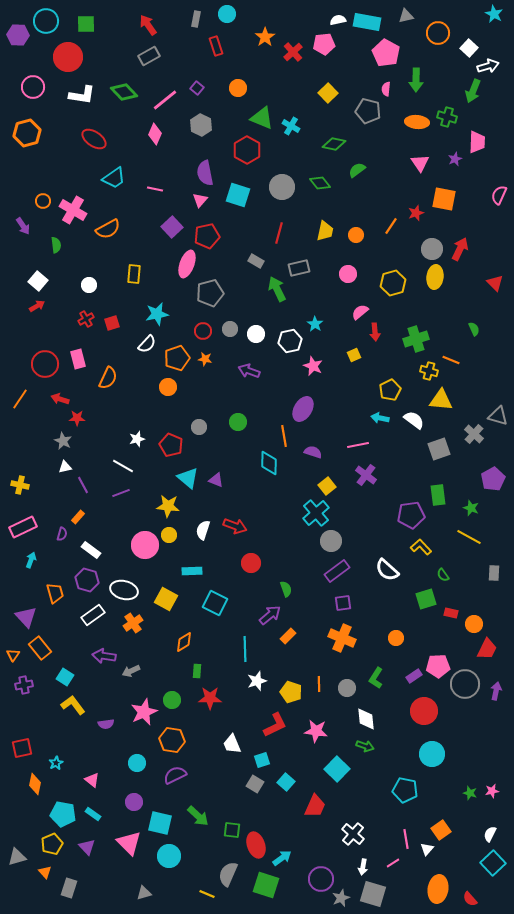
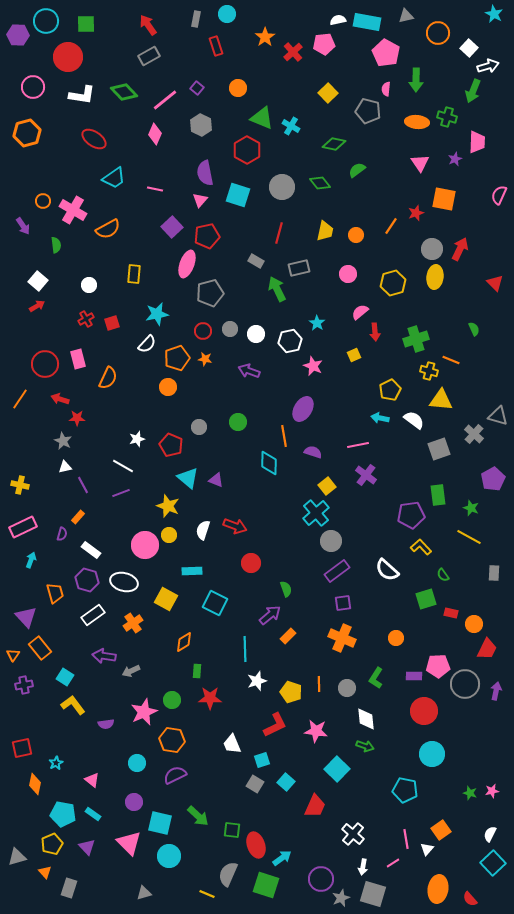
cyan star at (315, 324): moved 2 px right, 1 px up
yellow star at (168, 506): rotated 15 degrees clockwise
white ellipse at (124, 590): moved 8 px up
purple rectangle at (414, 676): rotated 35 degrees clockwise
